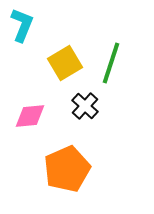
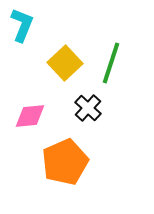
yellow square: rotated 12 degrees counterclockwise
black cross: moved 3 px right, 2 px down
orange pentagon: moved 2 px left, 7 px up
